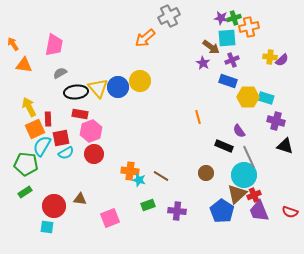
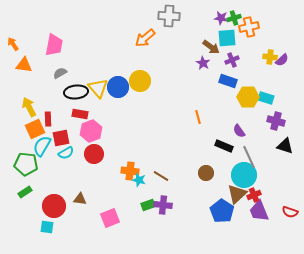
gray cross at (169, 16): rotated 30 degrees clockwise
purple cross at (177, 211): moved 14 px left, 6 px up
